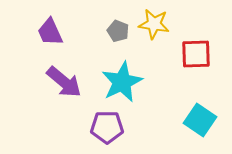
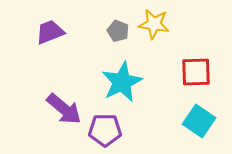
purple trapezoid: rotated 92 degrees clockwise
red square: moved 18 px down
purple arrow: moved 27 px down
cyan square: moved 1 px left, 1 px down
purple pentagon: moved 2 px left, 3 px down
